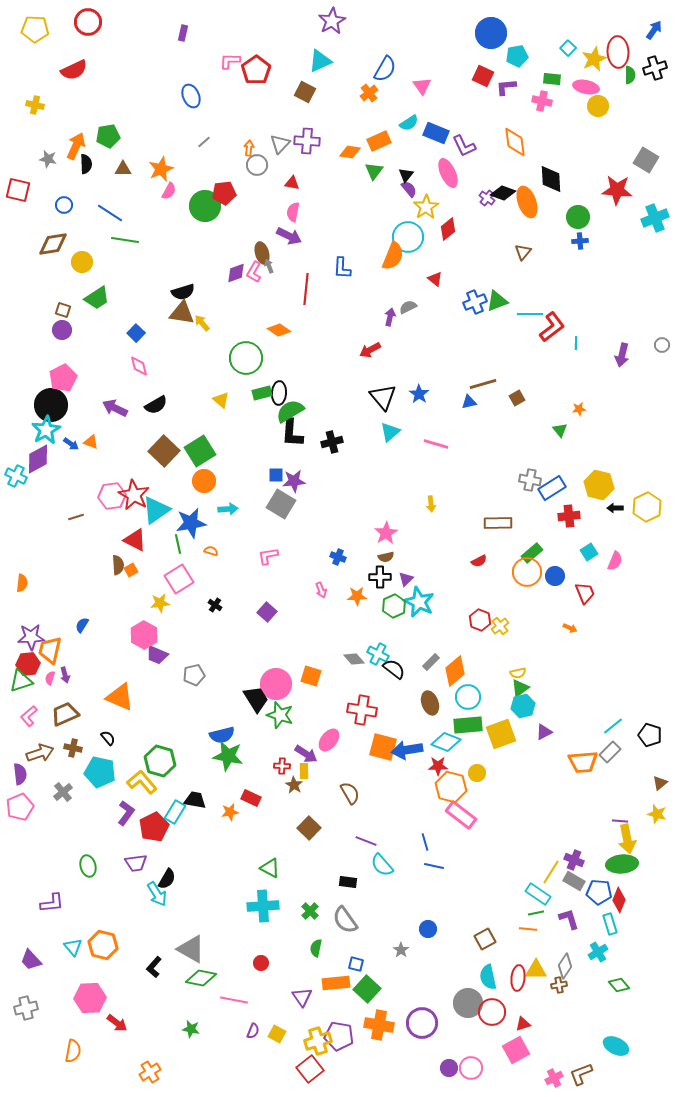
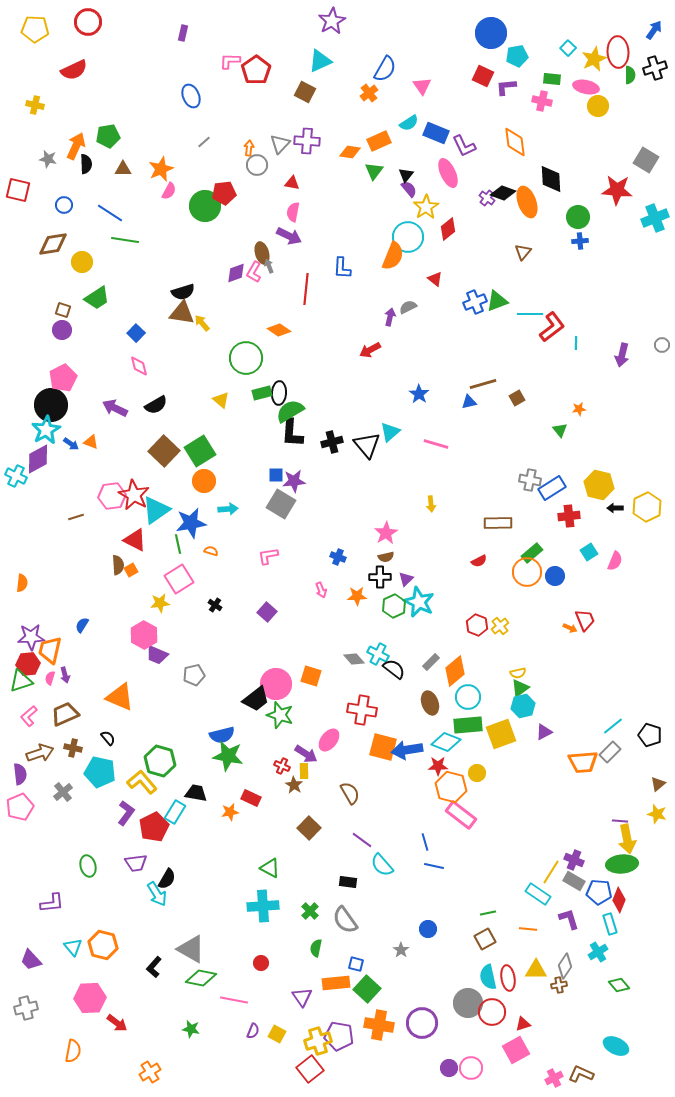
black triangle at (383, 397): moved 16 px left, 48 px down
red trapezoid at (585, 593): moved 27 px down
red hexagon at (480, 620): moved 3 px left, 5 px down
black trapezoid at (256, 699): rotated 84 degrees clockwise
red cross at (282, 766): rotated 21 degrees clockwise
brown triangle at (660, 783): moved 2 px left, 1 px down
black trapezoid at (195, 800): moved 1 px right, 7 px up
purple line at (366, 841): moved 4 px left, 1 px up; rotated 15 degrees clockwise
green line at (536, 913): moved 48 px left
red ellipse at (518, 978): moved 10 px left; rotated 15 degrees counterclockwise
brown L-shape at (581, 1074): rotated 45 degrees clockwise
